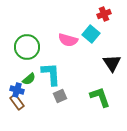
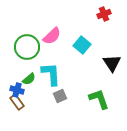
cyan square: moved 9 px left, 11 px down
pink semicircle: moved 16 px left, 4 px up; rotated 60 degrees counterclockwise
green L-shape: moved 1 px left, 2 px down
